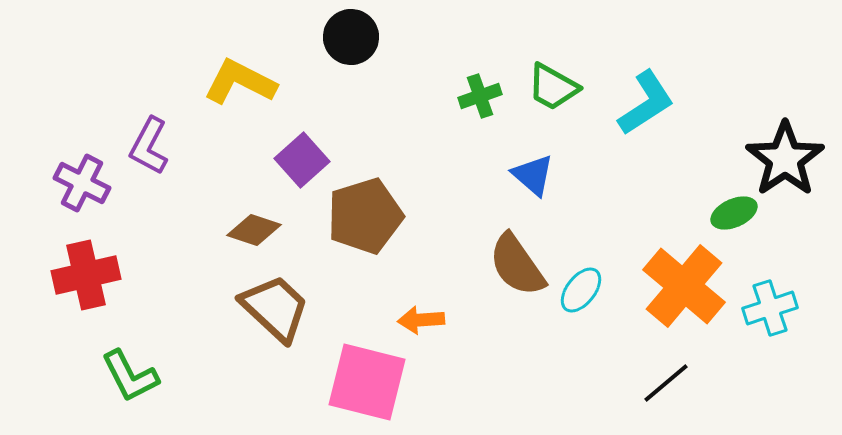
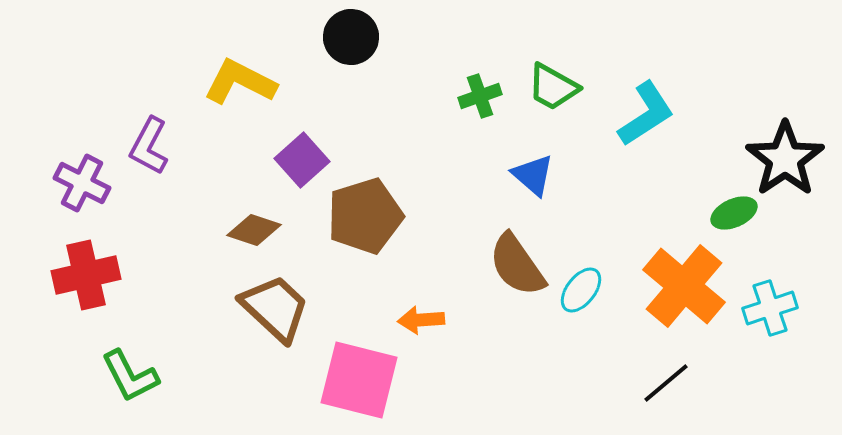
cyan L-shape: moved 11 px down
pink square: moved 8 px left, 2 px up
